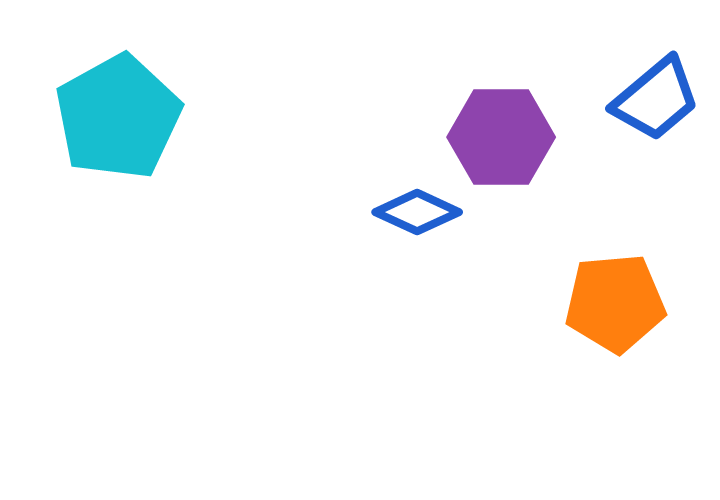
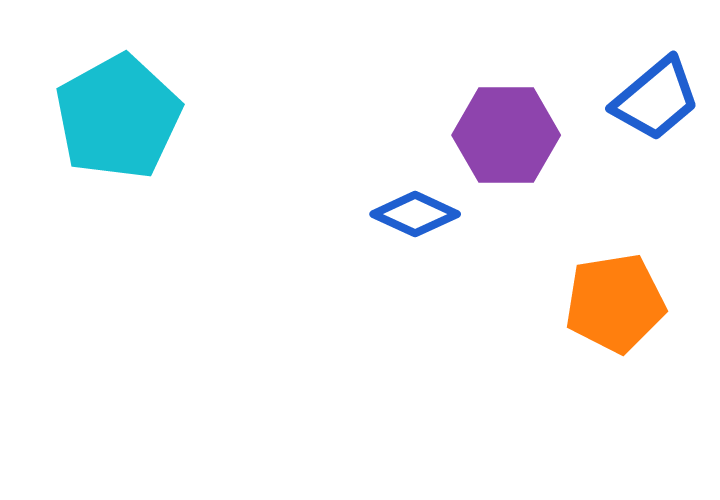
purple hexagon: moved 5 px right, 2 px up
blue diamond: moved 2 px left, 2 px down
orange pentagon: rotated 4 degrees counterclockwise
